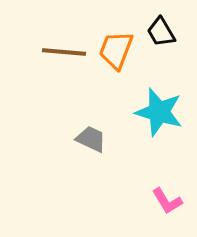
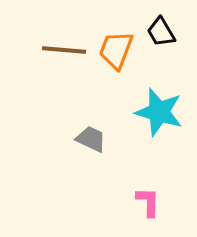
brown line: moved 2 px up
pink L-shape: moved 19 px left, 1 px down; rotated 148 degrees counterclockwise
